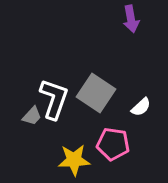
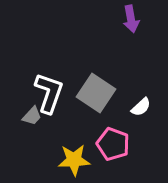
white L-shape: moved 5 px left, 6 px up
pink pentagon: rotated 12 degrees clockwise
